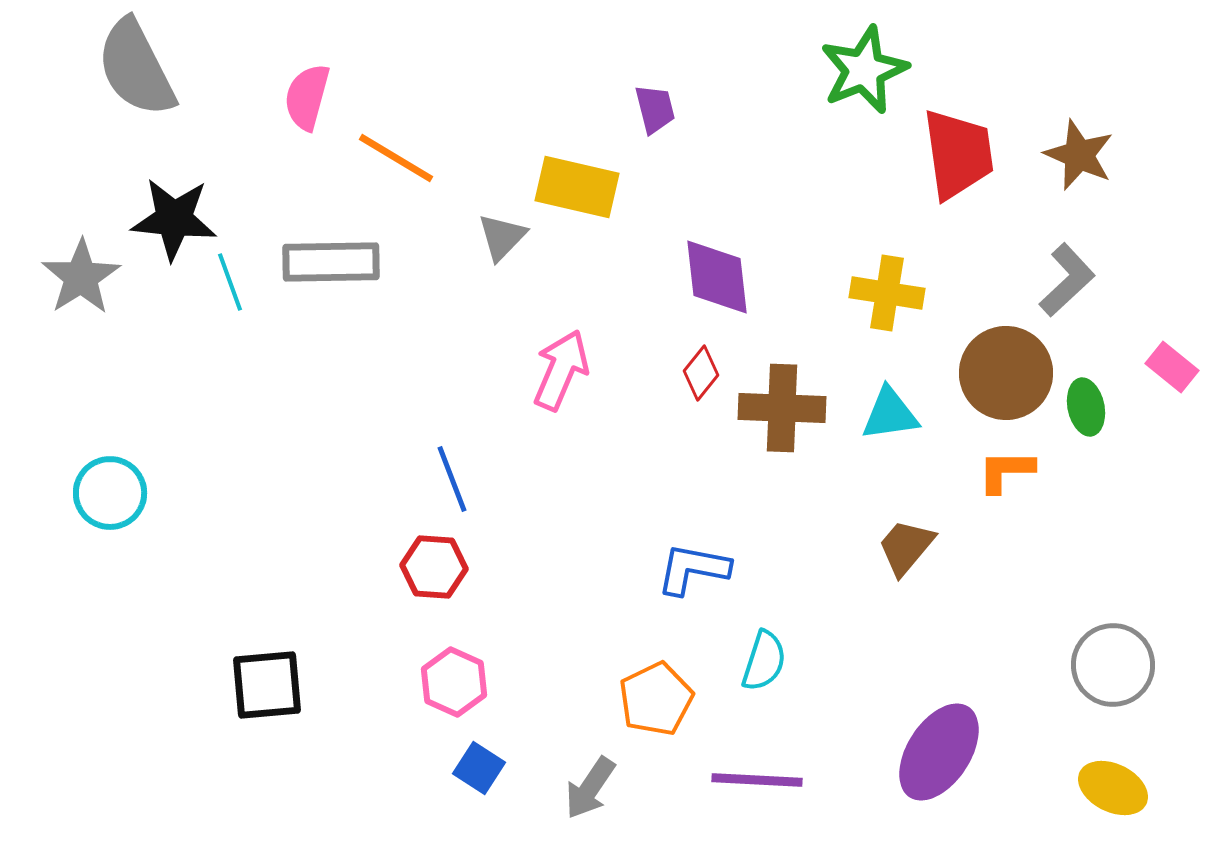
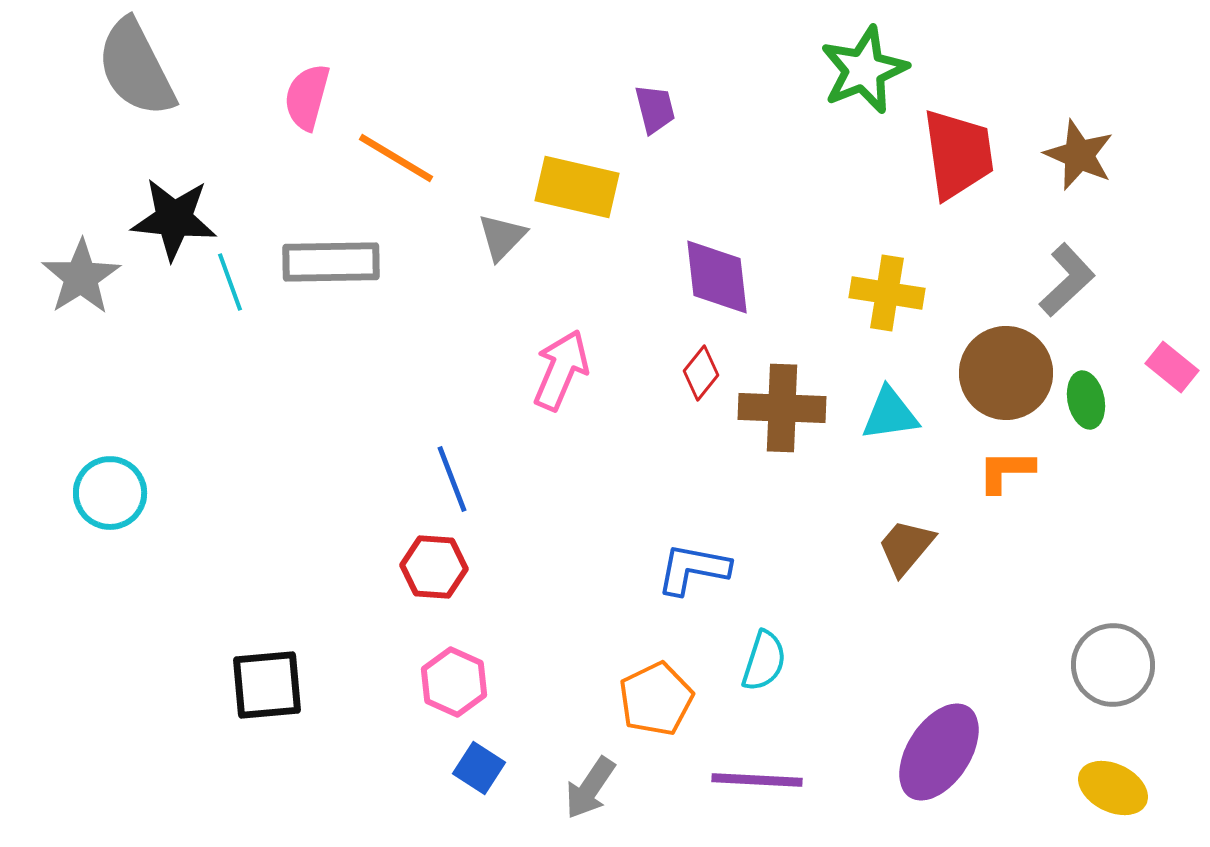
green ellipse: moved 7 px up
